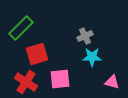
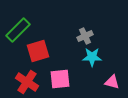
green rectangle: moved 3 px left, 2 px down
red square: moved 1 px right, 3 px up
red cross: moved 1 px right
